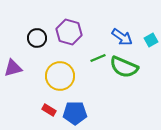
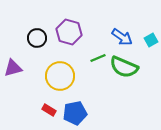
blue pentagon: rotated 10 degrees counterclockwise
